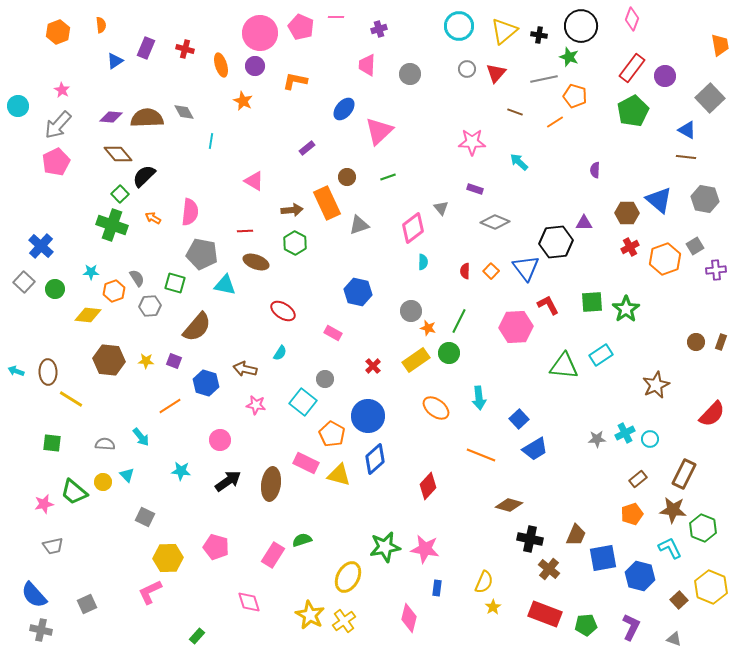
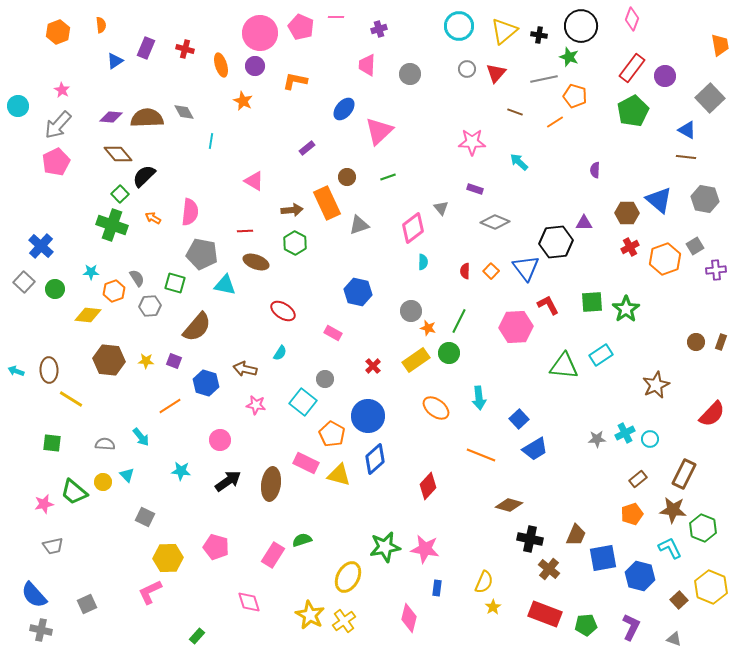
brown ellipse at (48, 372): moved 1 px right, 2 px up
